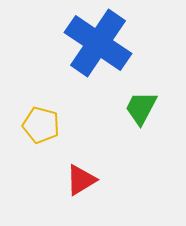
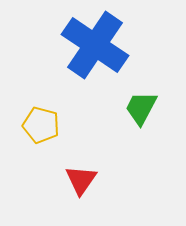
blue cross: moved 3 px left, 2 px down
red triangle: rotated 24 degrees counterclockwise
